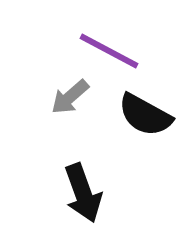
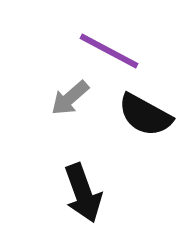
gray arrow: moved 1 px down
